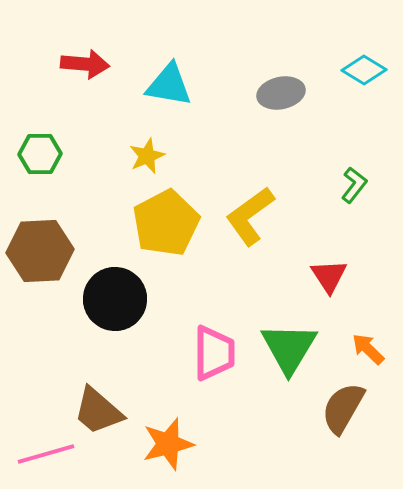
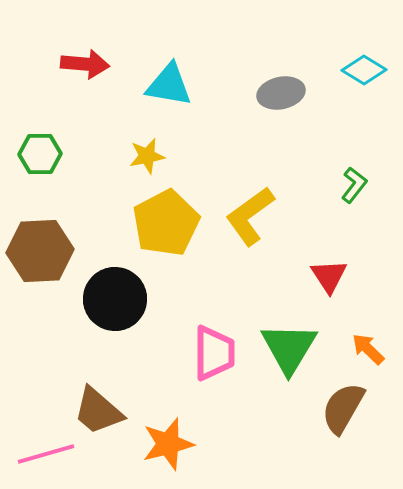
yellow star: rotated 12 degrees clockwise
